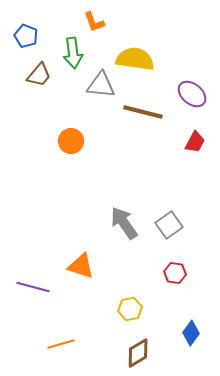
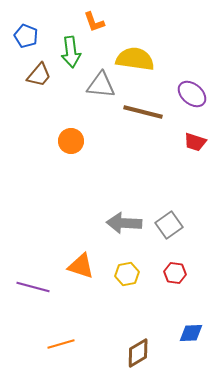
green arrow: moved 2 px left, 1 px up
red trapezoid: rotated 80 degrees clockwise
gray arrow: rotated 52 degrees counterclockwise
yellow hexagon: moved 3 px left, 35 px up
blue diamond: rotated 50 degrees clockwise
